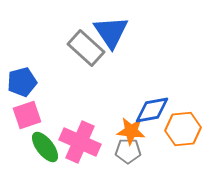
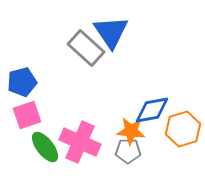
orange hexagon: rotated 12 degrees counterclockwise
